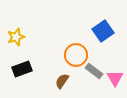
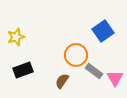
black rectangle: moved 1 px right, 1 px down
